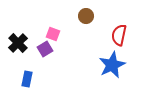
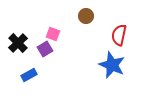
blue star: rotated 24 degrees counterclockwise
blue rectangle: moved 2 px right, 4 px up; rotated 49 degrees clockwise
